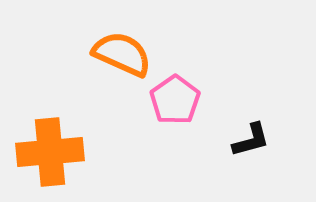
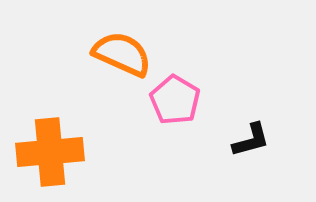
pink pentagon: rotated 6 degrees counterclockwise
